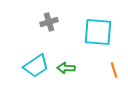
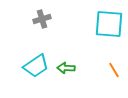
gray cross: moved 7 px left, 3 px up
cyan square: moved 11 px right, 8 px up
orange line: rotated 14 degrees counterclockwise
